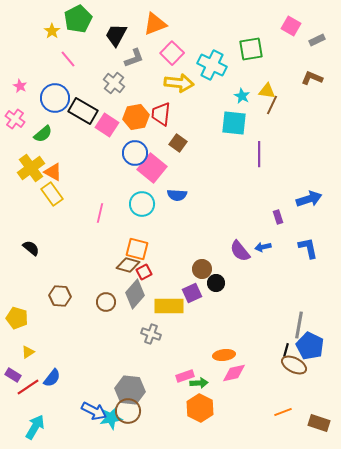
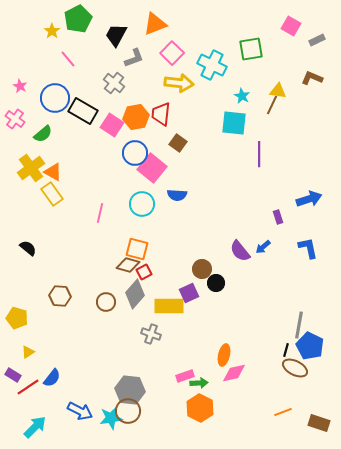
yellow triangle at (267, 91): moved 11 px right
pink square at (107, 125): moved 5 px right
blue arrow at (263, 247): rotated 28 degrees counterclockwise
black semicircle at (31, 248): moved 3 px left
purple square at (192, 293): moved 3 px left
orange ellipse at (224, 355): rotated 70 degrees counterclockwise
brown ellipse at (294, 365): moved 1 px right, 3 px down
blue arrow at (94, 411): moved 14 px left
cyan arrow at (35, 427): rotated 15 degrees clockwise
